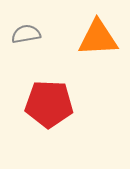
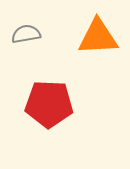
orange triangle: moved 1 px up
